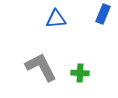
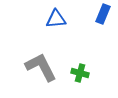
green cross: rotated 12 degrees clockwise
